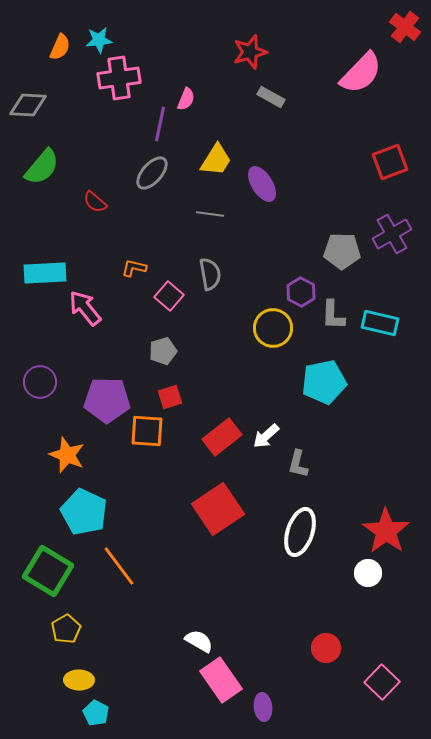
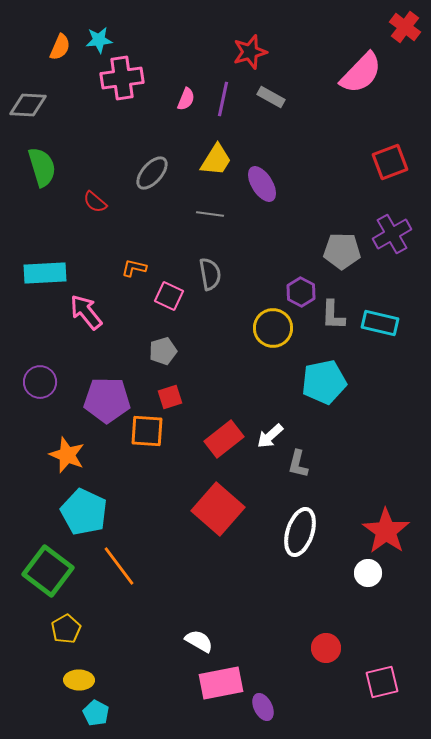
pink cross at (119, 78): moved 3 px right
purple line at (160, 124): moved 63 px right, 25 px up
green semicircle at (42, 167): rotated 57 degrees counterclockwise
pink square at (169, 296): rotated 16 degrees counterclockwise
pink arrow at (85, 308): moved 1 px right, 4 px down
white arrow at (266, 436): moved 4 px right
red rectangle at (222, 437): moved 2 px right, 2 px down
red square at (218, 509): rotated 15 degrees counterclockwise
green square at (48, 571): rotated 6 degrees clockwise
pink rectangle at (221, 680): moved 3 px down; rotated 66 degrees counterclockwise
pink square at (382, 682): rotated 32 degrees clockwise
purple ellipse at (263, 707): rotated 20 degrees counterclockwise
